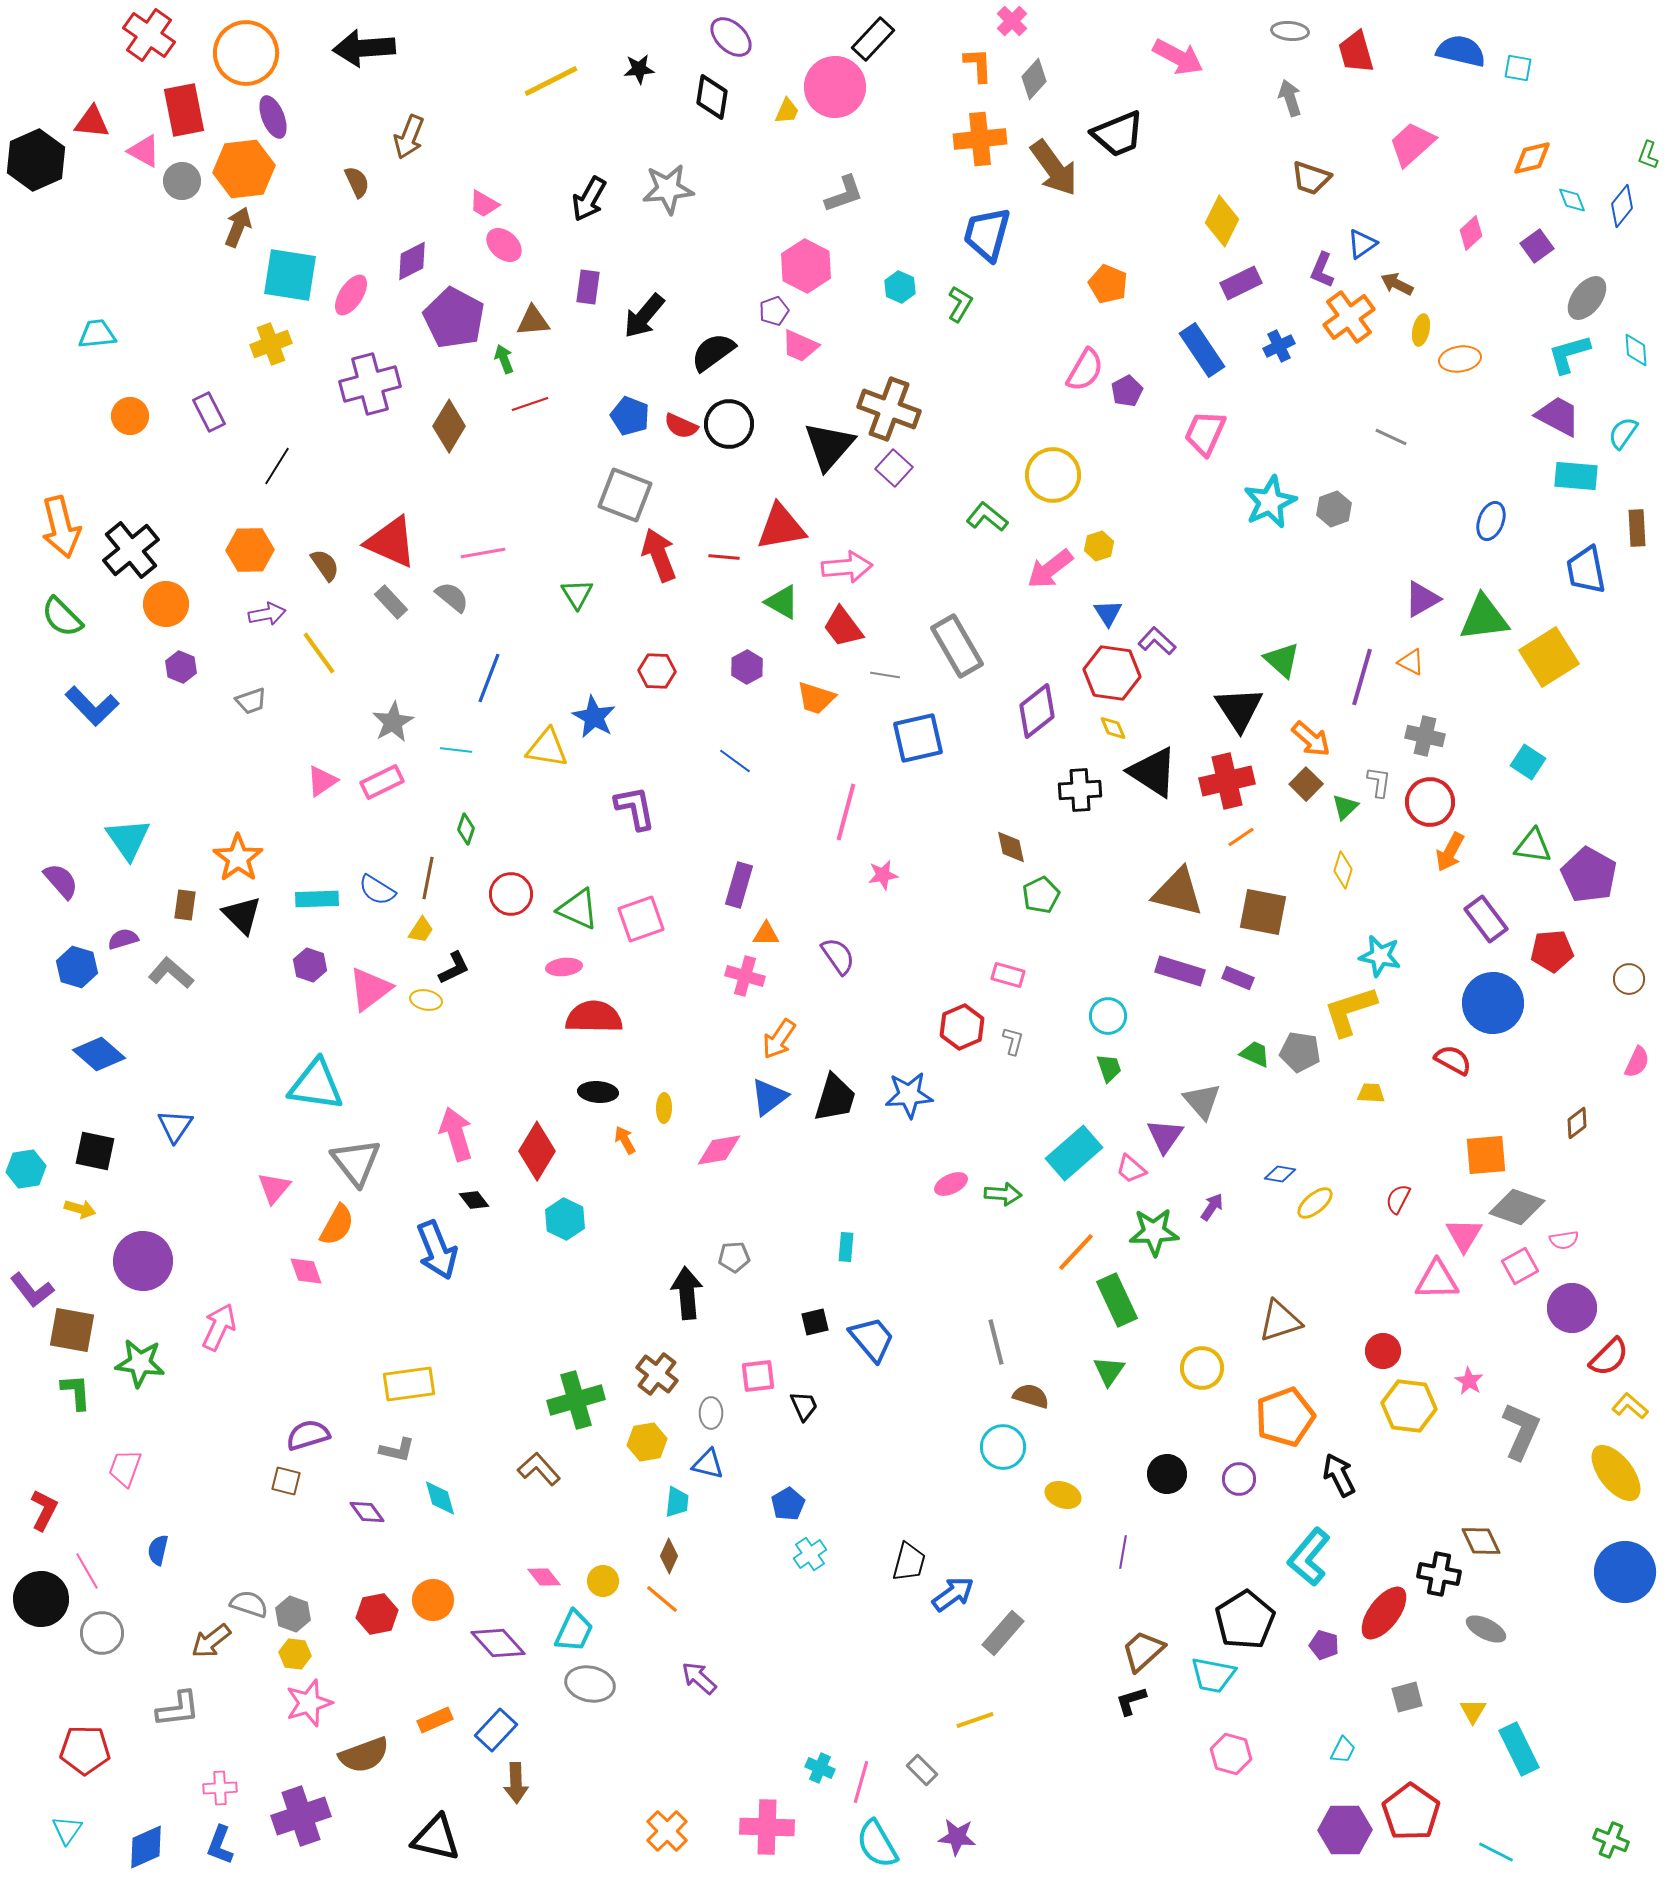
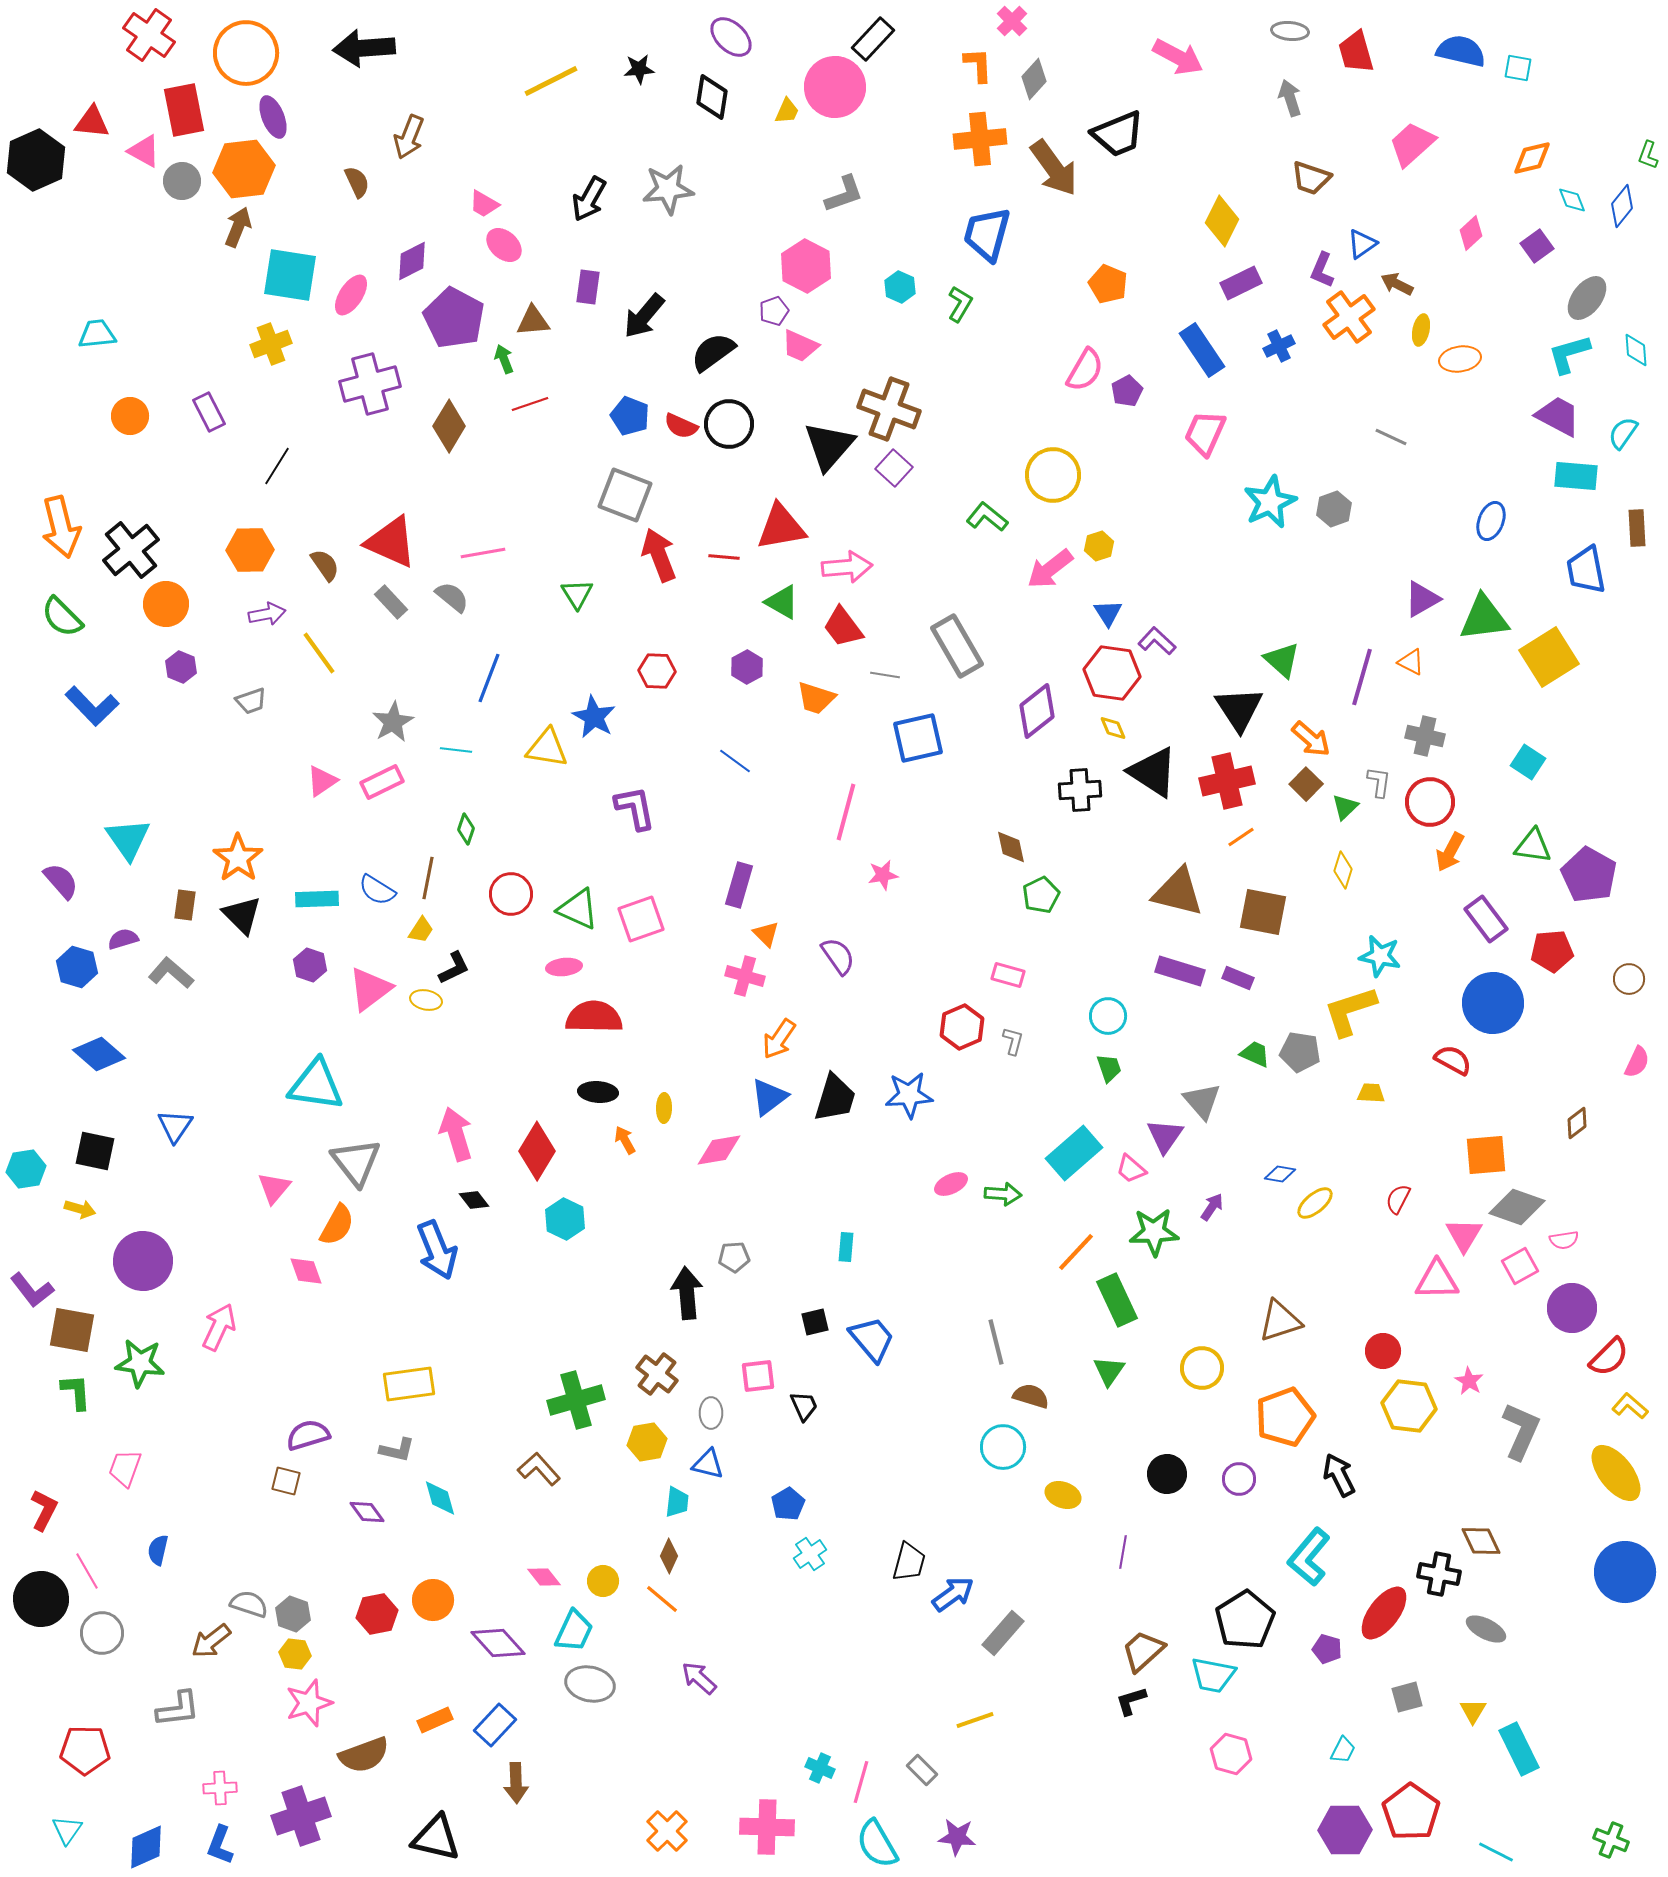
orange triangle at (766, 934): rotated 44 degrees clockwise
purple pentagon at (1324, 1645): moved 3 px right, 4 px down
blue rectangle at (496, 1730): moved 1 px left, 5 px up
